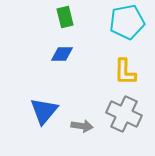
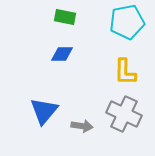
green rectangle: rotated 65 degrees counterclockwise
